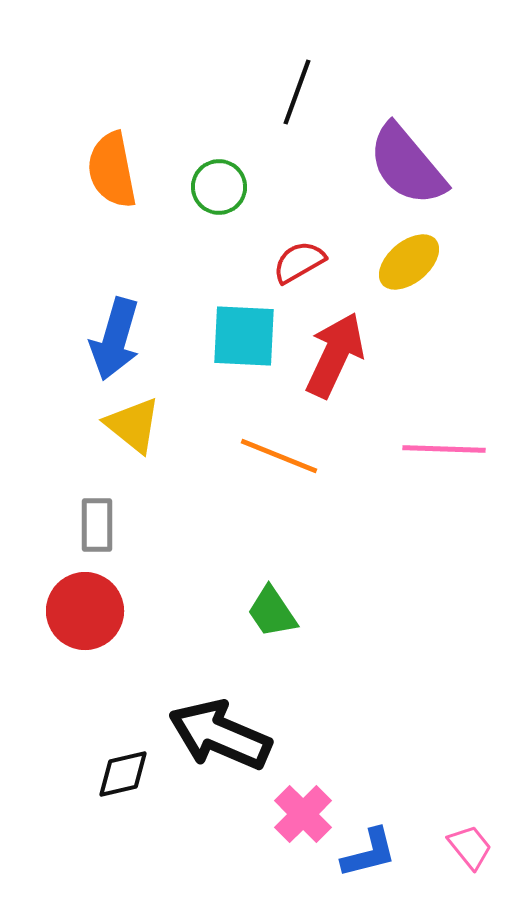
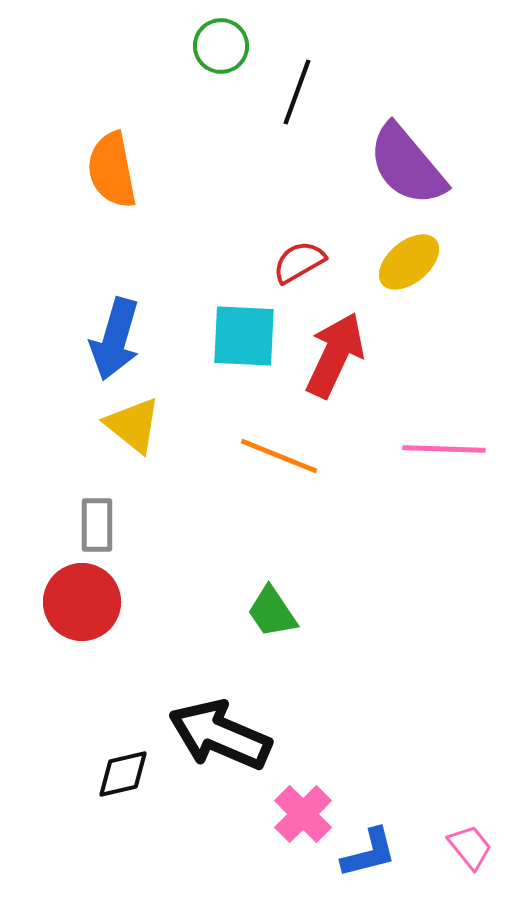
green circle: moved 2 px right, 141 px up
red circle: moved 3 px left, 9 px up
